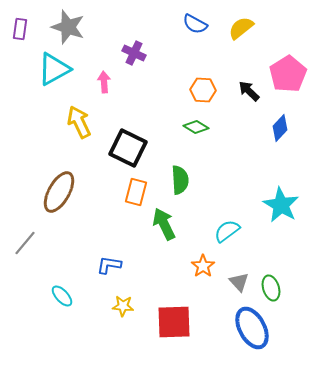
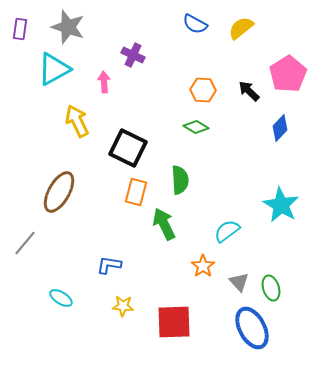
purple cross: moved 1 px left, 2 px down
yellow arrow: moved 2 px left, 1 px up
cyan ellipse: moved 1 px left, 2 px down; rotated 15 degrees counterclockwise
